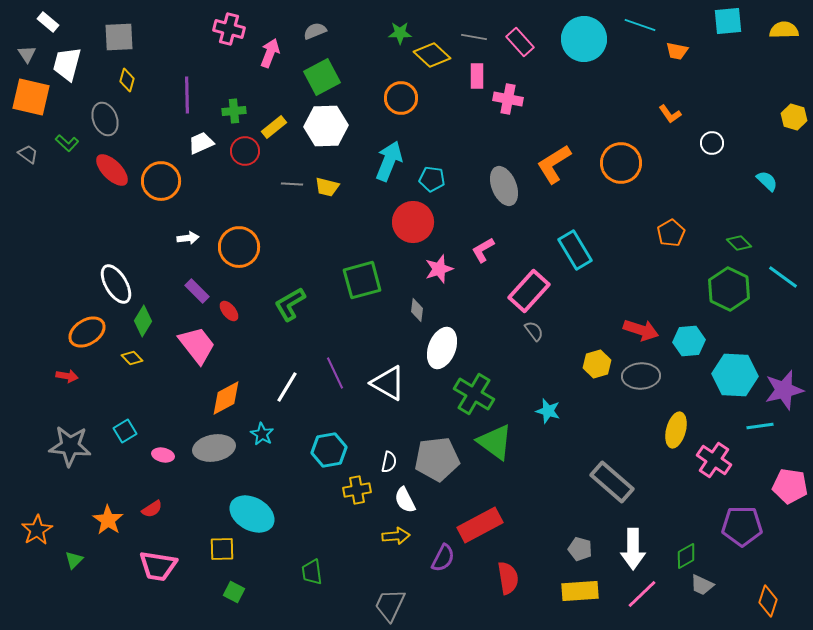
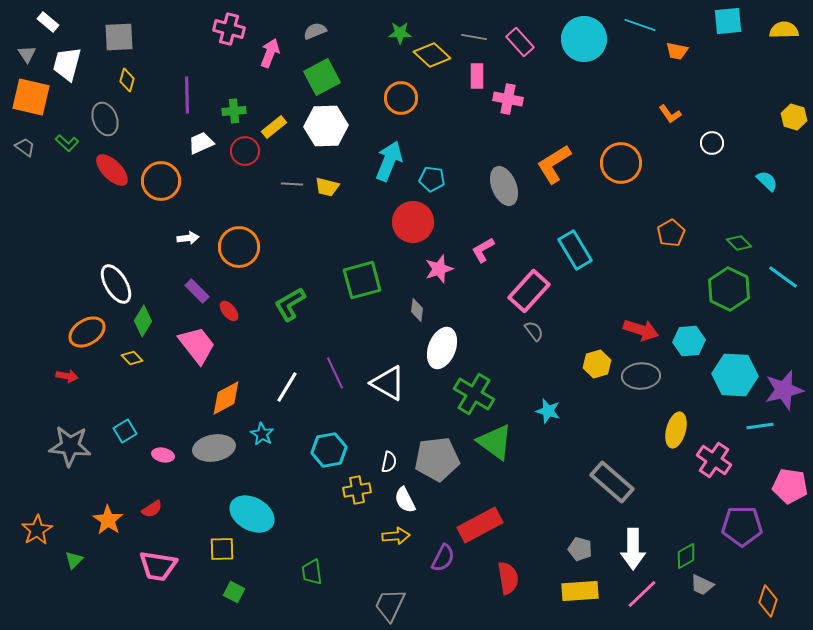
gray trapezoid at (28, 154): moved 3 px left, 7 px up
